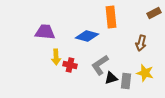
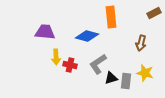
gray L-shape: moved 2 px left, 1 px up
